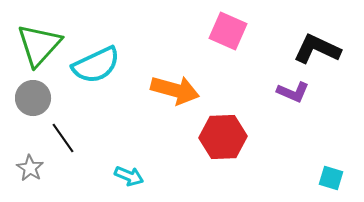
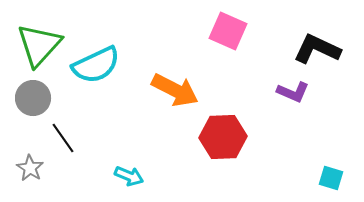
orange arrow: rotated 12 degrees clockwise
